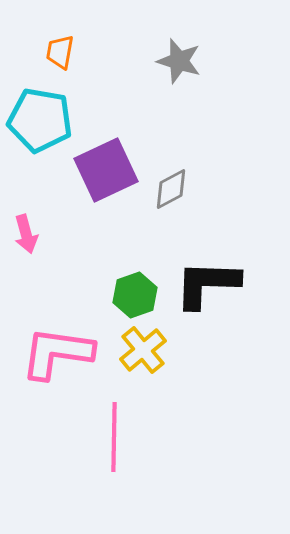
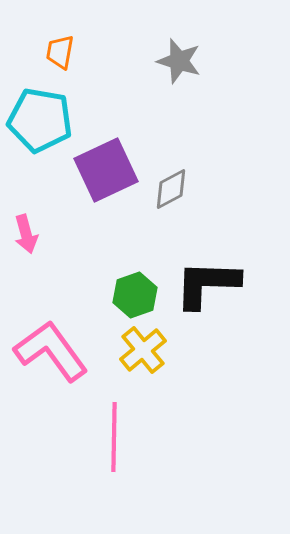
pink L-shape: moved 6 px left, 2 px up; rotated 46 degrees clockwise
